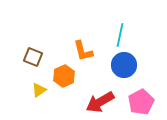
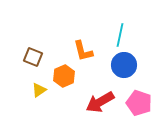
pink pentagon: moved 2 px left, 1 px down; rotated 25 degrees counterclockwise
